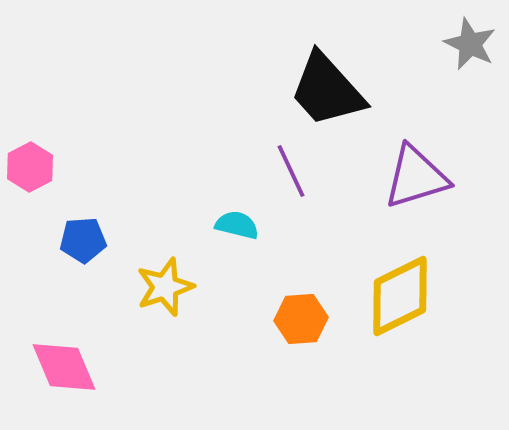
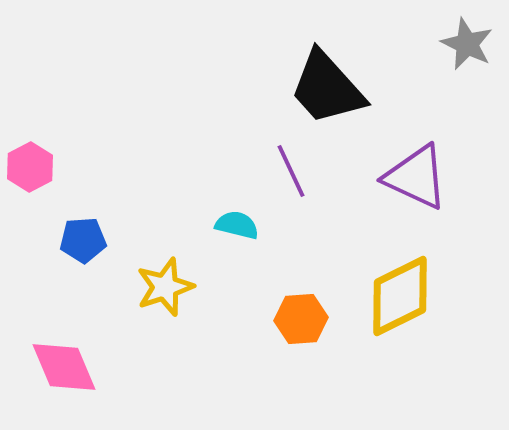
gray star: moved 3 px left
black trapezoid: moved 2 px up
purple triangle: rotated 42 degrees clockwise
